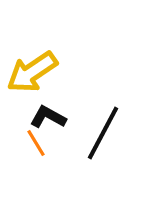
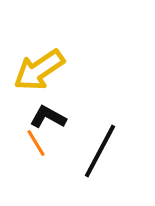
yellow arrow: moved 7 px right, 2 px up
black line: moved 3 px left, 18 px down
